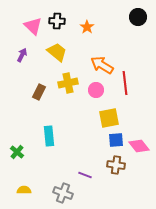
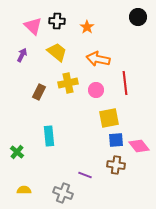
orange arrow: moved 4 px left, 6 px up; rotated 20 degrees counterclockwise
